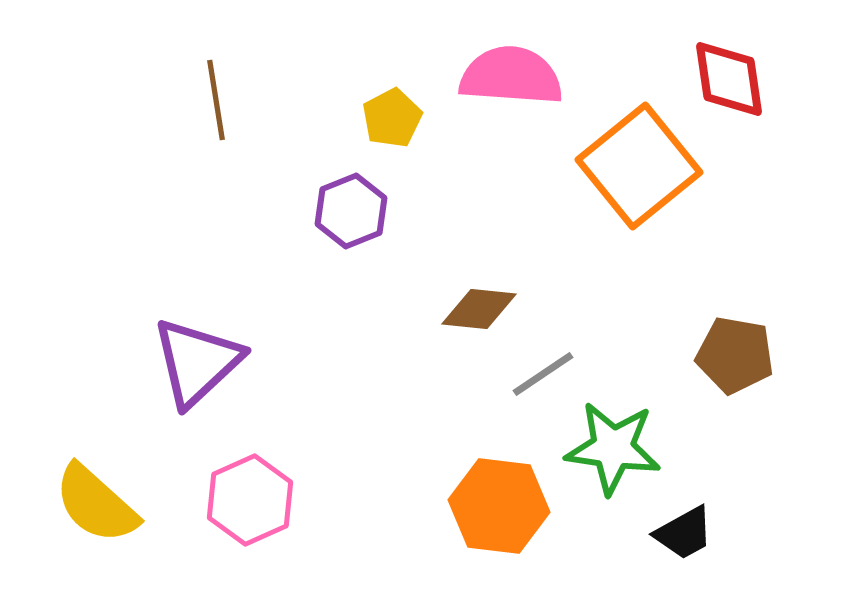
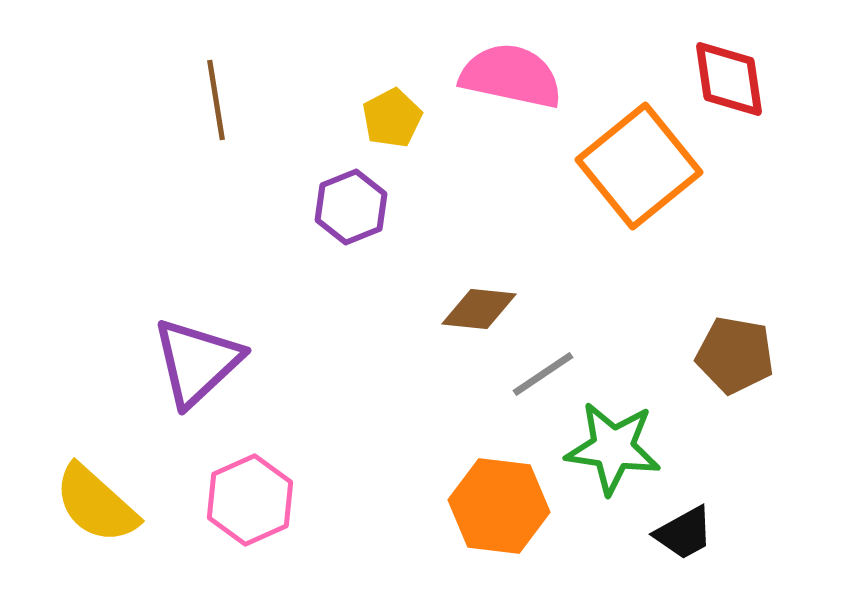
pink semicircle: rotated 8 degrees clockwise
purple hexagon: moved 4 px up
